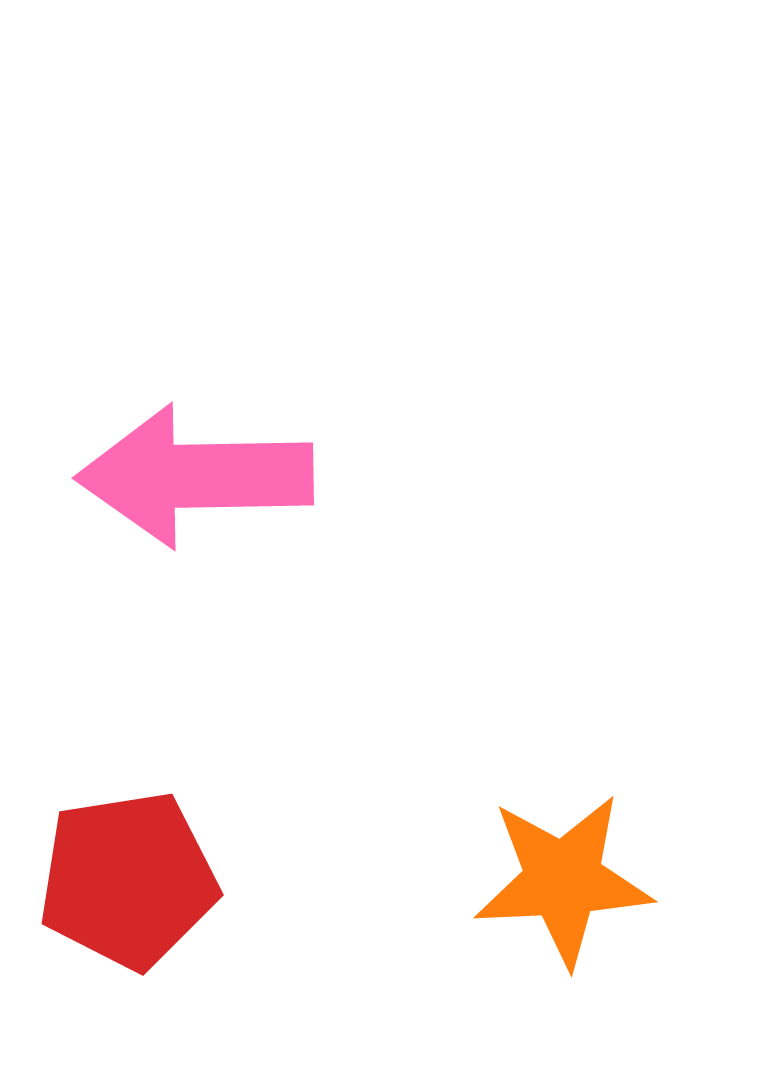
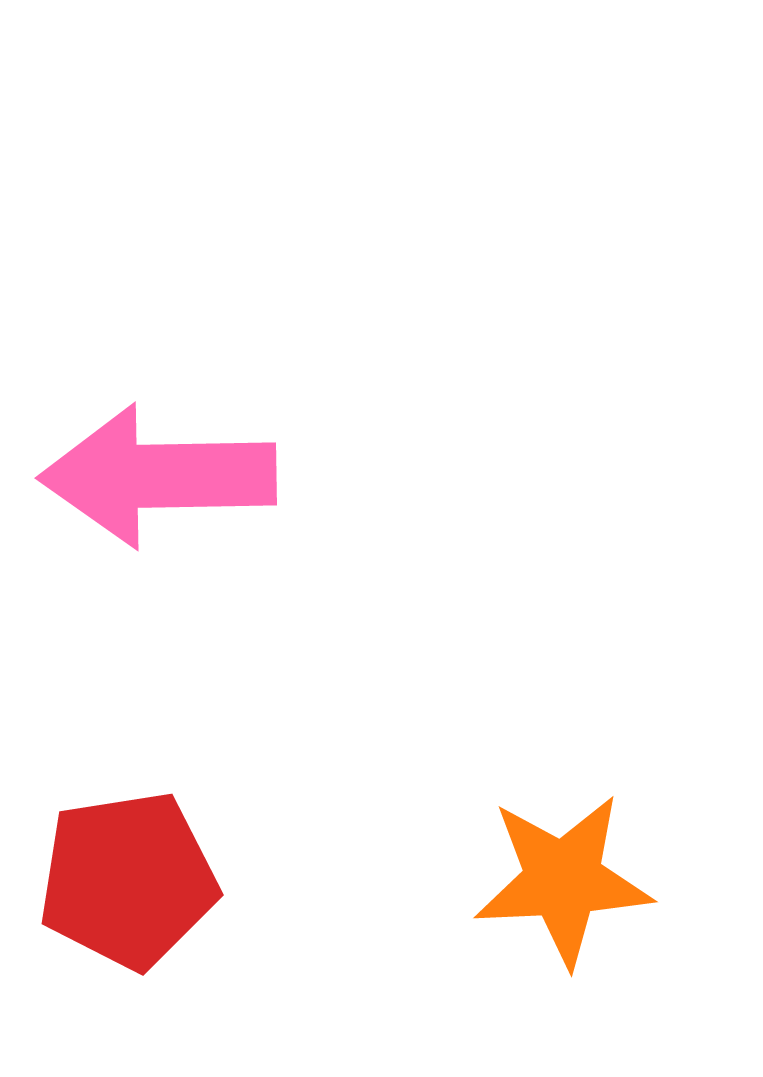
pink arrow: moved 37 px left
